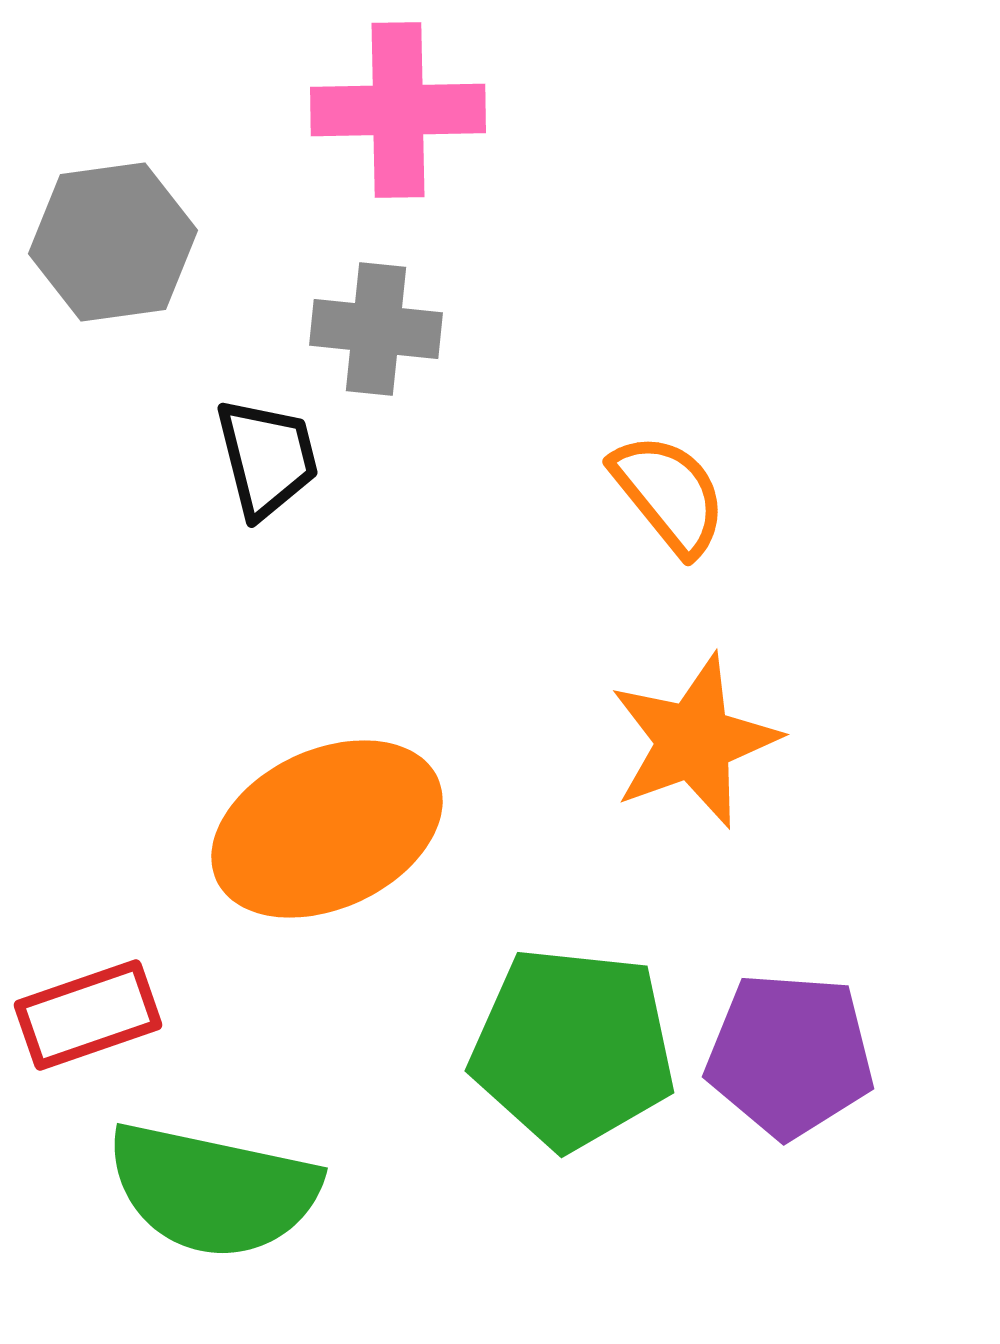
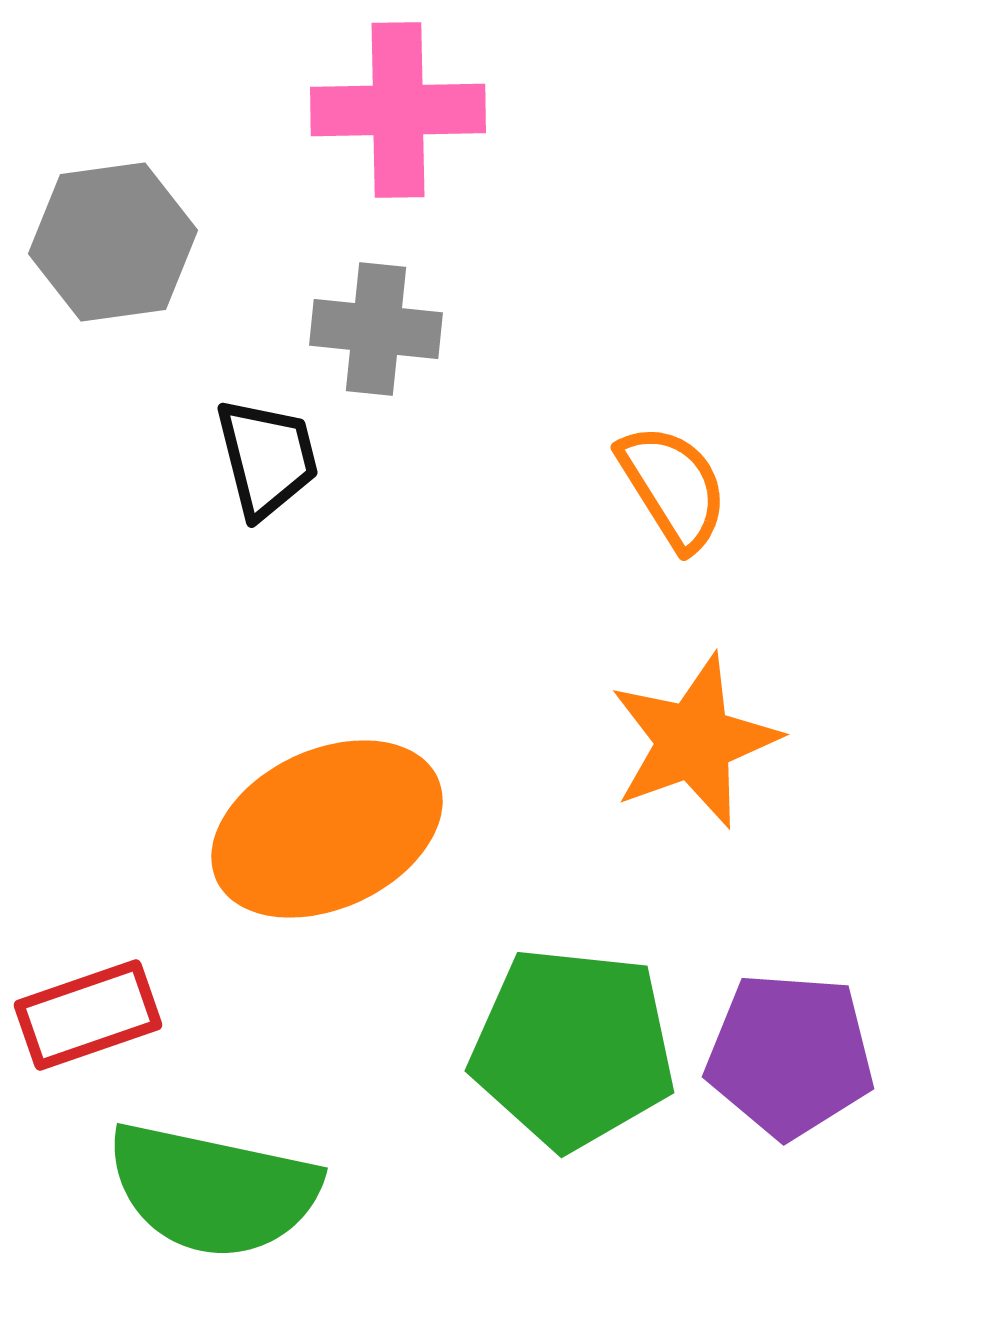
orange semicircle: moved 4 px right, 7 px up; rotated 7 degrees clockwise
